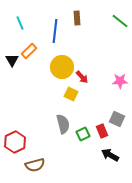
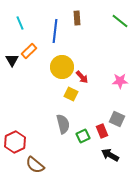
green square: moved 2 px down
brown semicircle: rotated 54 degrees clockwise
